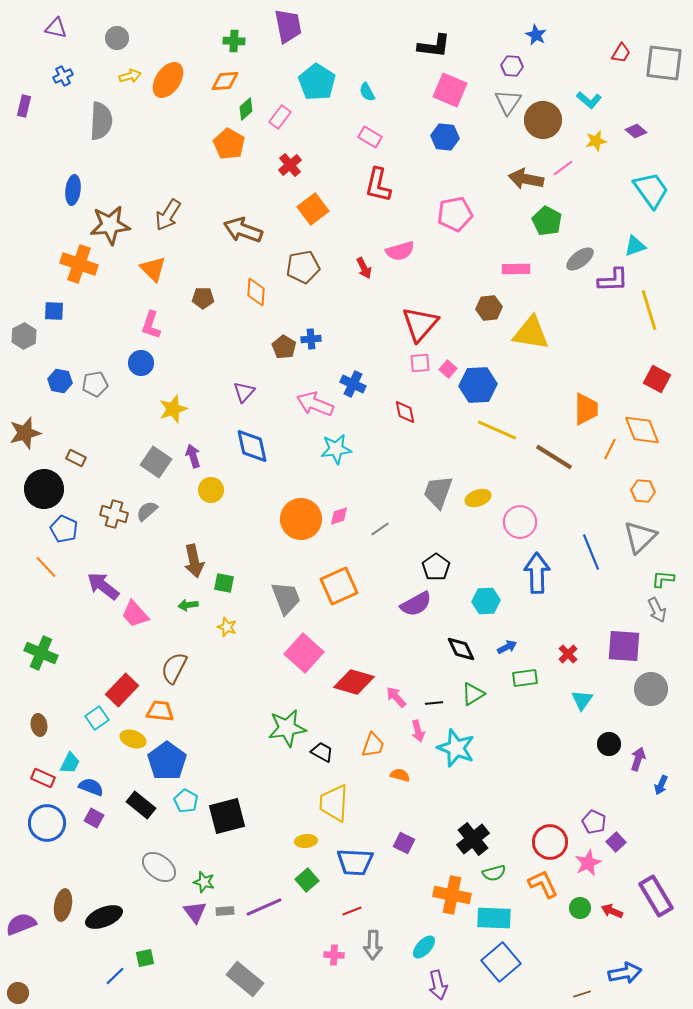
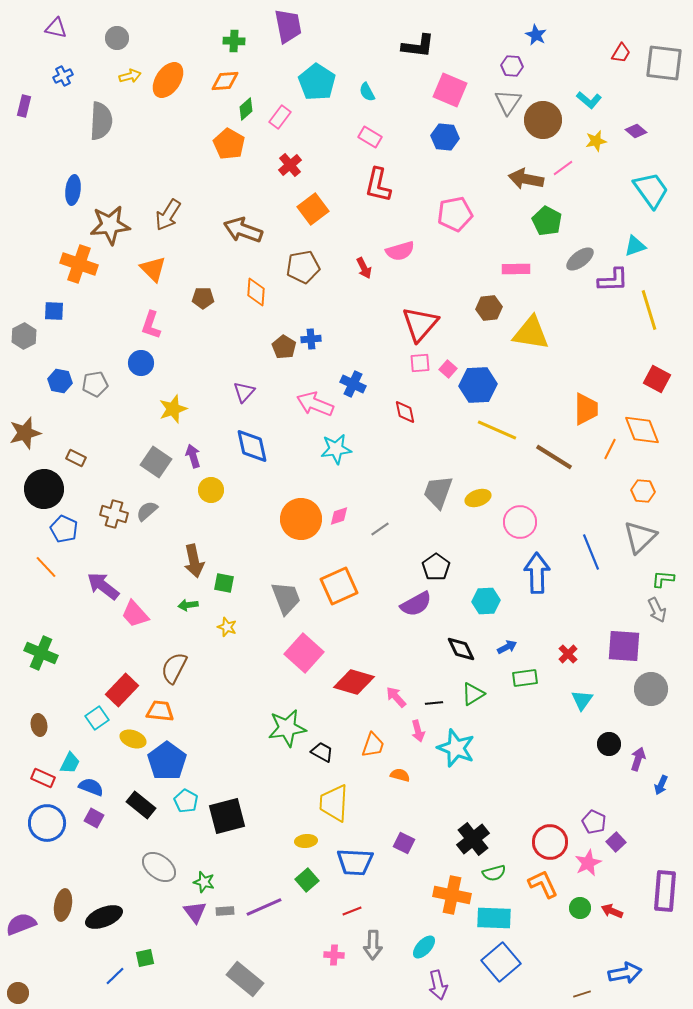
black L-shape at (434, 46): moved 16 px left
purple rectangle at (656, 896): moved 9 px right, 5 px up; rotated 36 degrees clockwise
